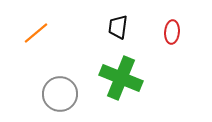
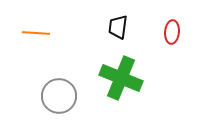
orange line: rotated 44 degrees clockwise
gray circle: moved 1 px left, 2 px down
